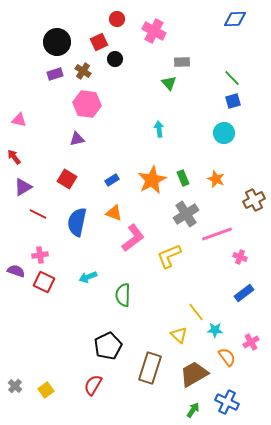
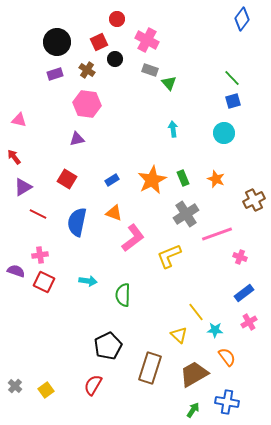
blue diamond at (235, 19): moved 7 px right; rotated 50 degrees counterclockwise
pink cross at (154, 31): moved 7 px left, 9 px down
gray rectangle at (182, 62): moved 32 px left, 8 px down; rotated 21 degrees clockwise
brown cross at (83, 71): moved 4 px right, 1 px up
cyan arrow at (159, 129): moved 14 px right
cyan arrow at (88, 277): moved 4 px down; rotated 150 degrees counterclockwise
pink cross at (251, 342): moved 2 px left, 20 px up
blue cross at (227, 402): rotated 15 degrees counterclockwise
